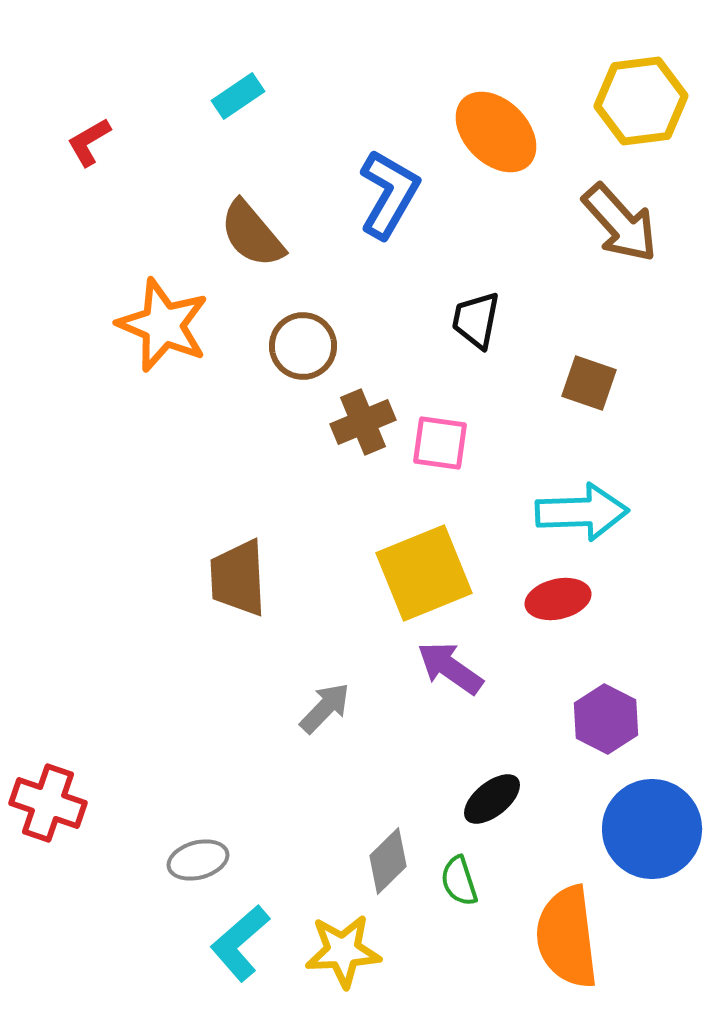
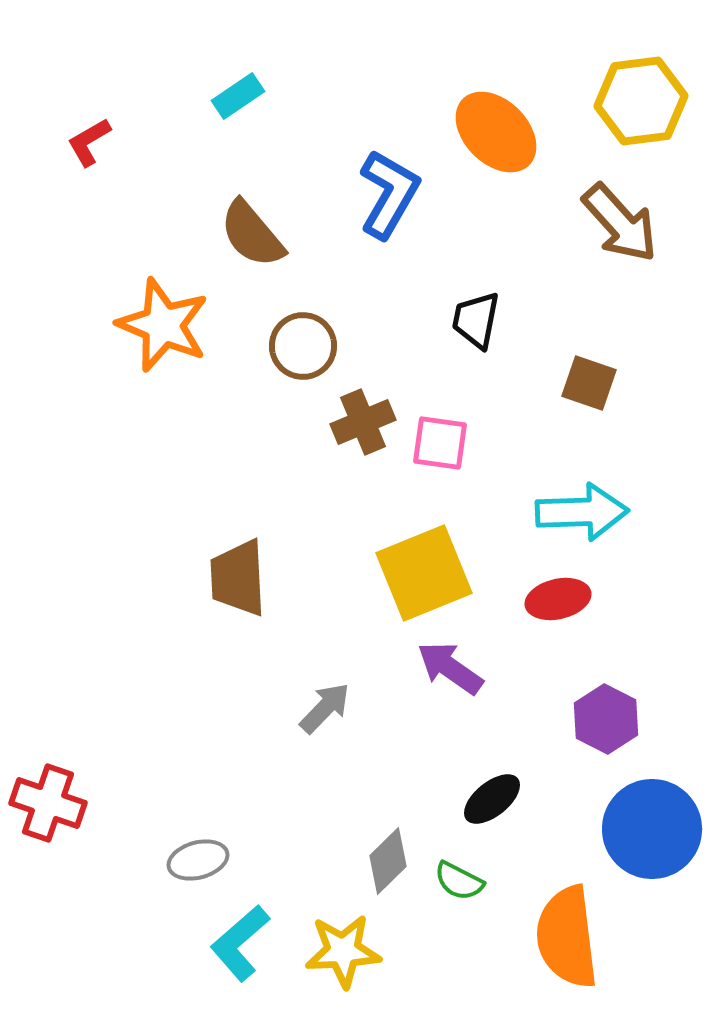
green semicircle: rotated 45 degrees counterclockwise
